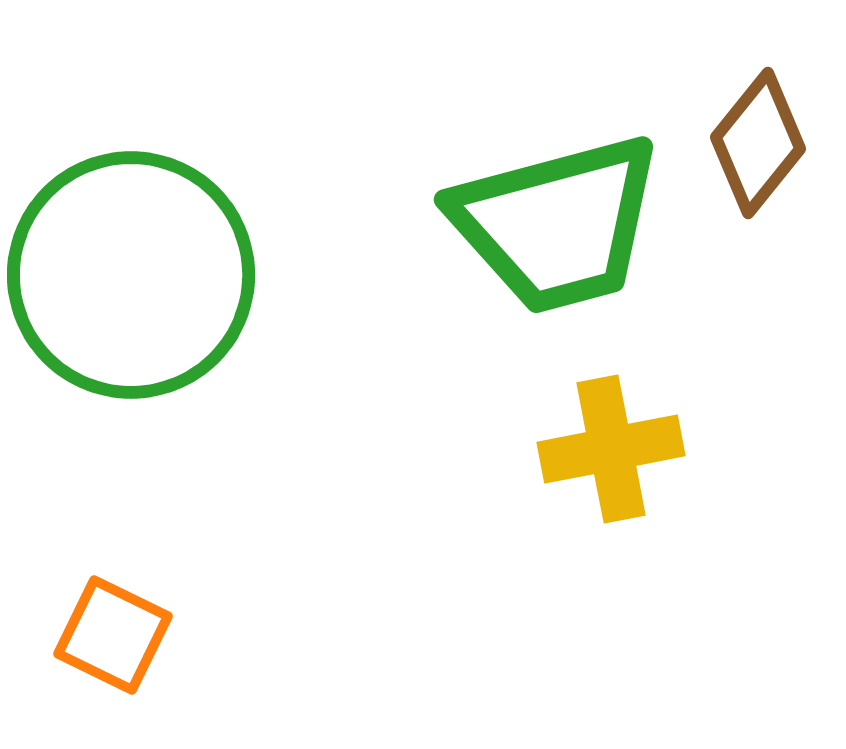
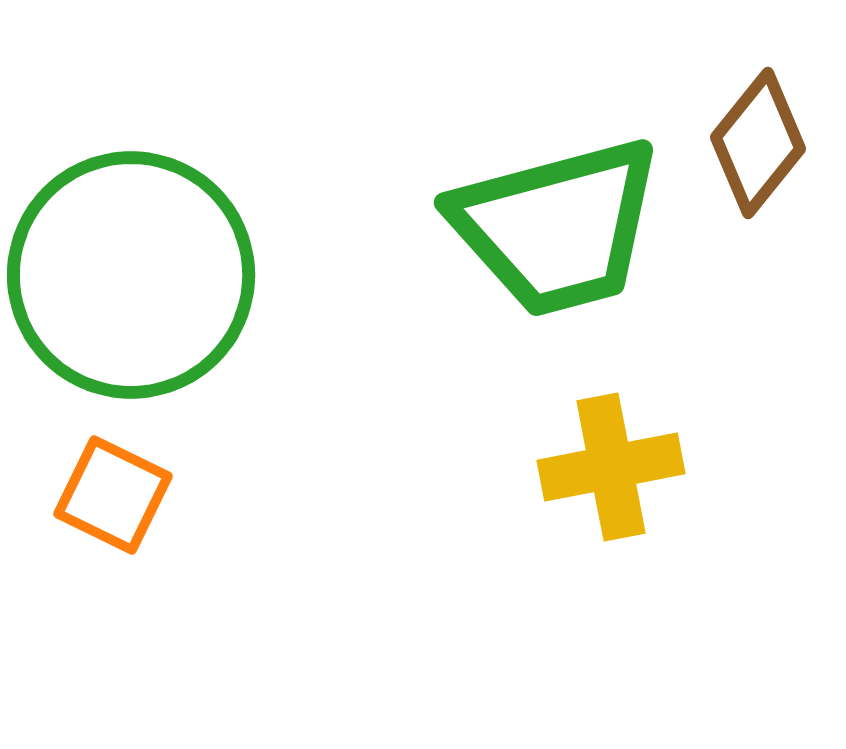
green trapezoid: moved 3 px down
yellow cross: moved 18 px down
orange square: moved 140 px up
